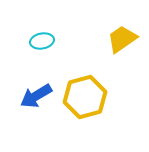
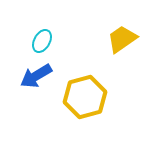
cyan ellipse: rotated 50 degrees counterclockwise
blue arrow: moved 20 px up
